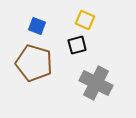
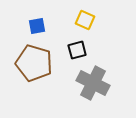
blue square: rotated 30 degrees counterclockwise
black square: moved 5 px down
gray cross: moved 3 px left
